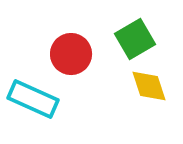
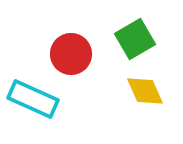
yellow diamond: moved 4 px left, 5 px down; rotated 6 degrees counterclockwise
